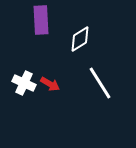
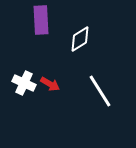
white line: moved 8 px down
